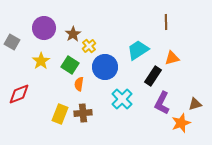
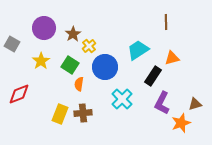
gray square: moved 2 px down
